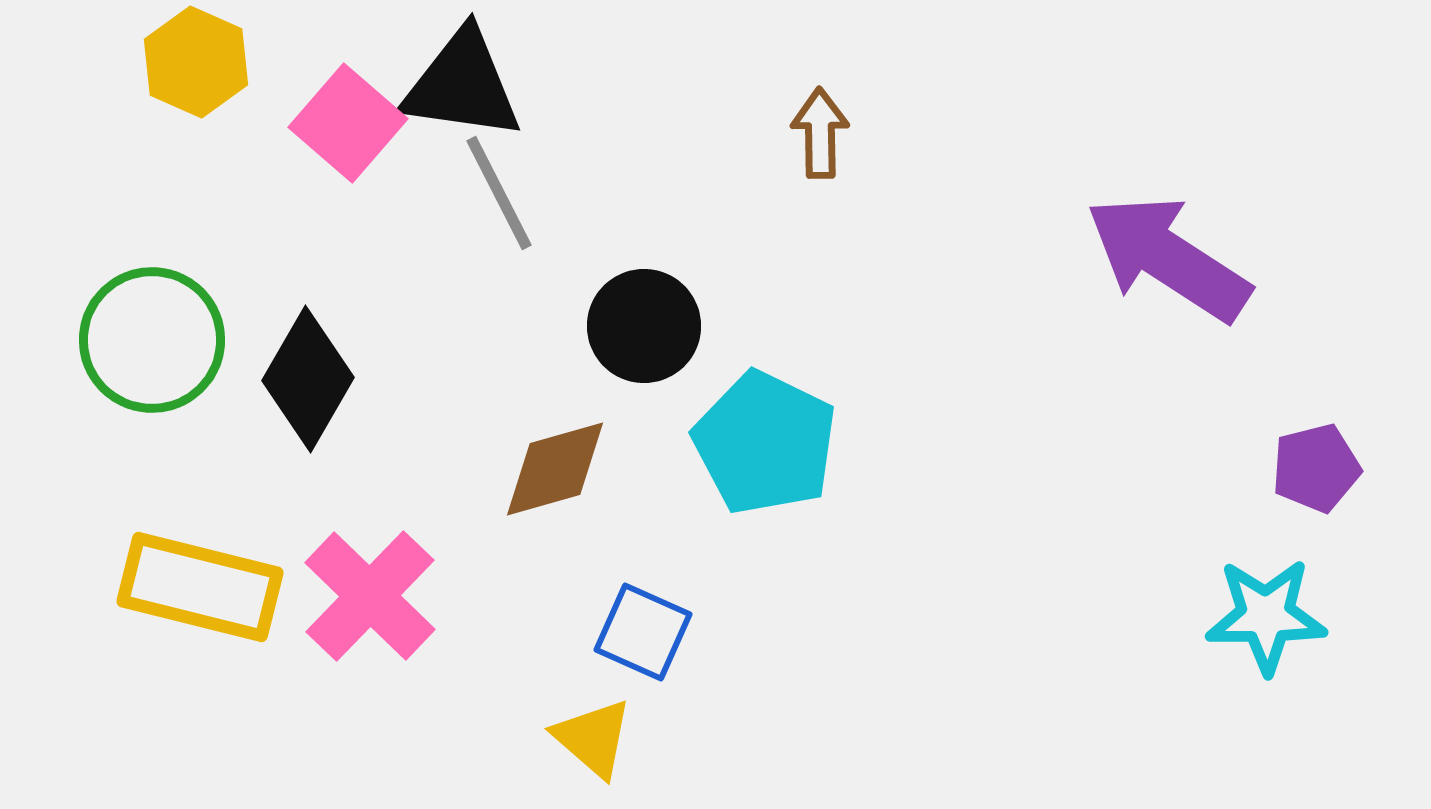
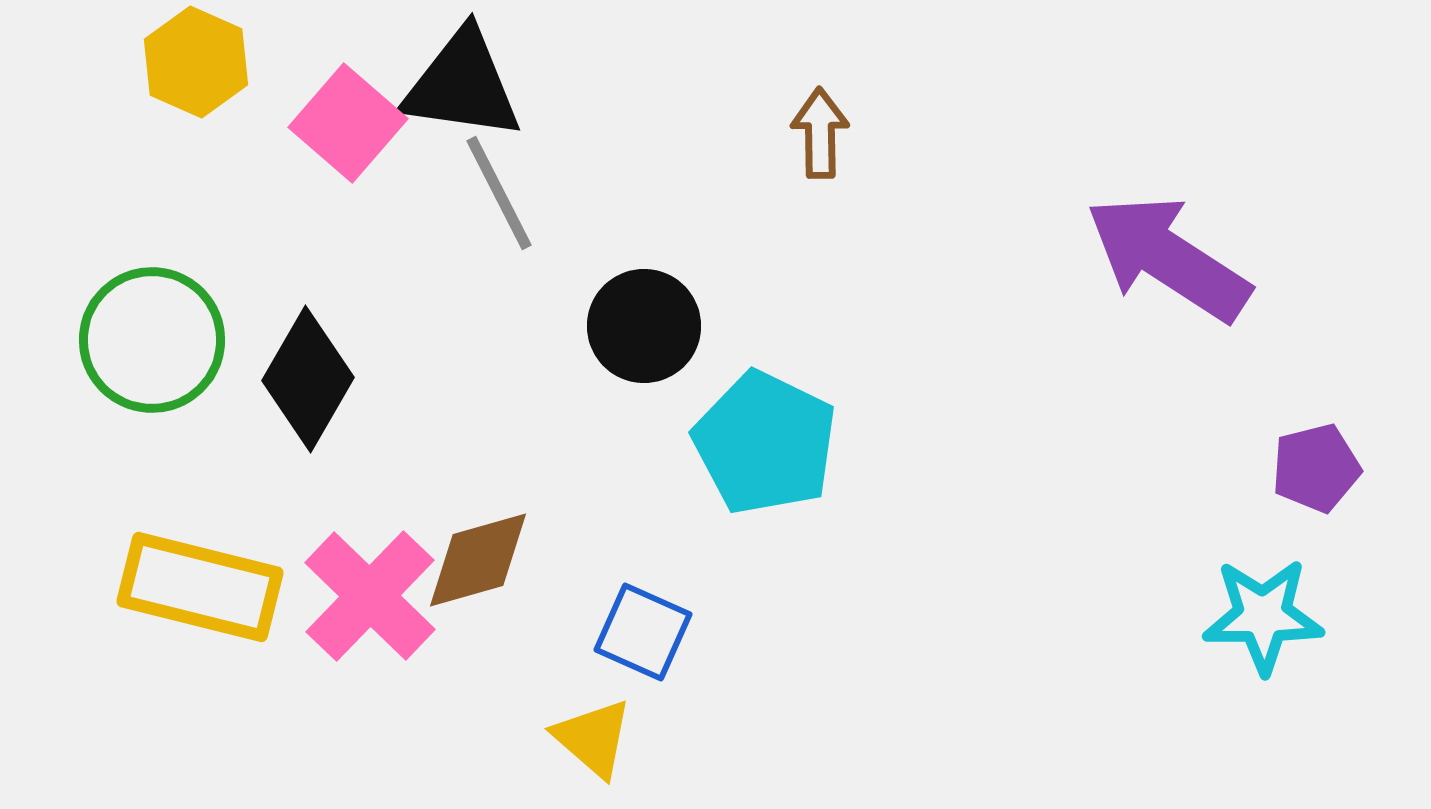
brown diamond: moved 77 px left, 91 px down
cyan star: moved 3 px left
